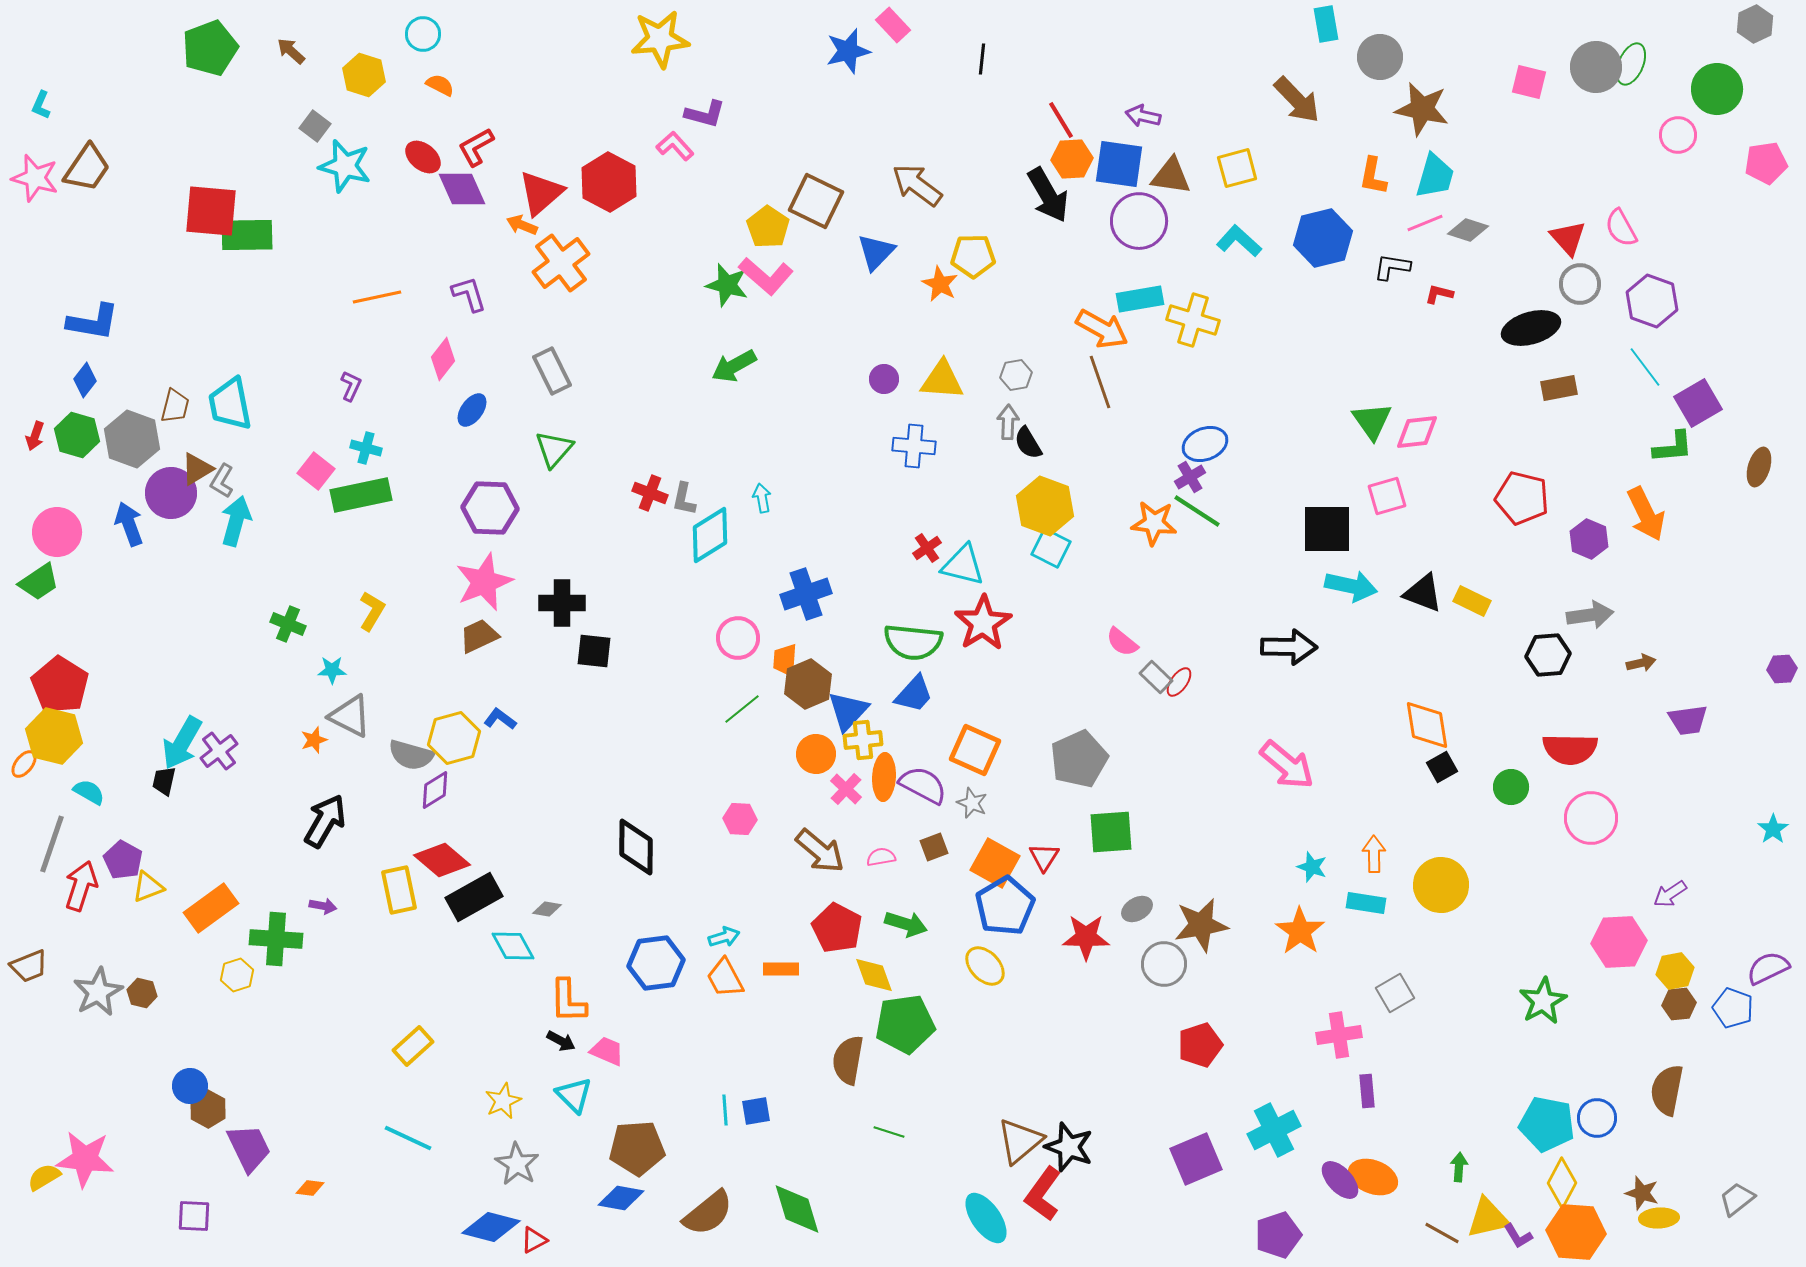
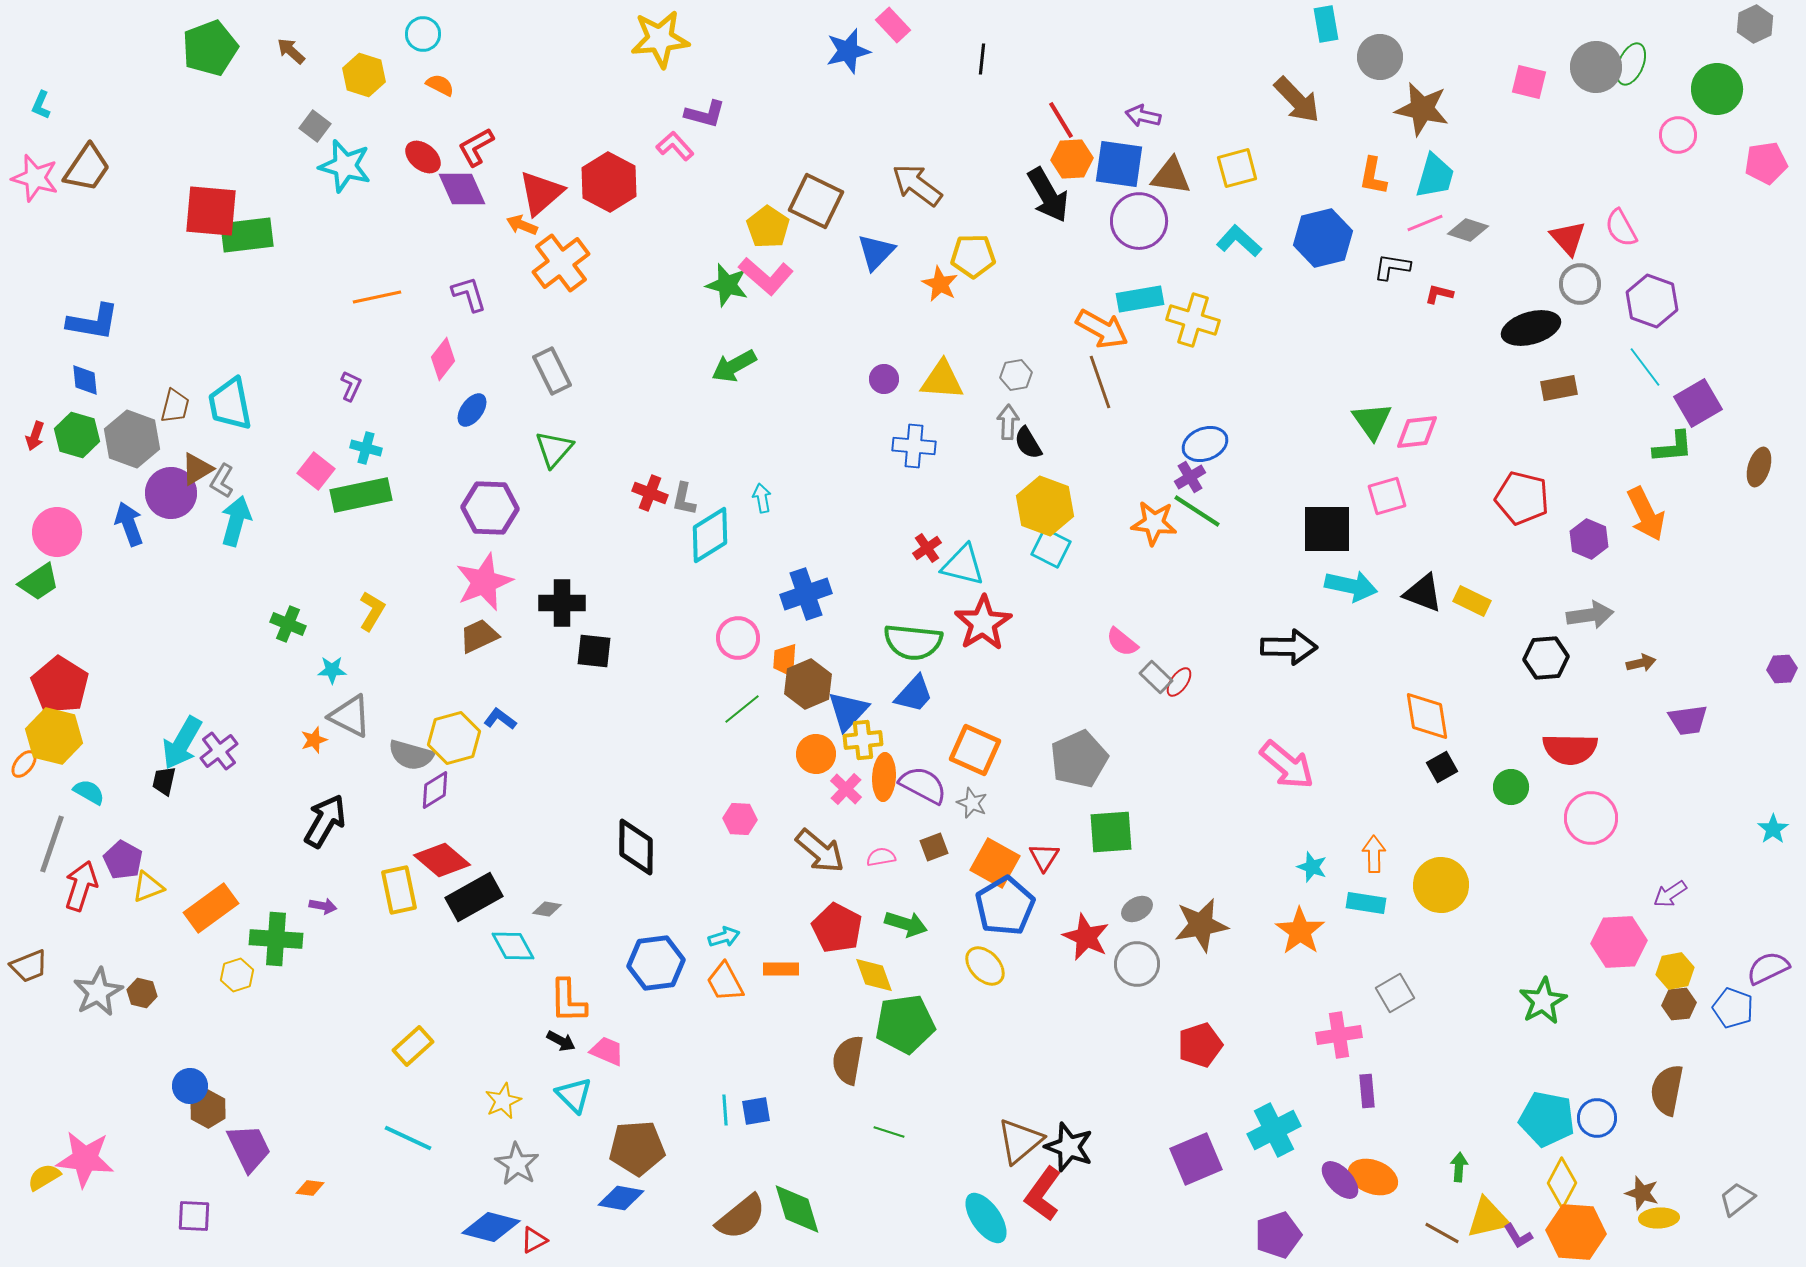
green rectangle at (247, 235): rotated 6 degrees counterclockwise
blue diamond at (85, 380): rotated 44 degrees counterclockwise
black hexagon at (1548, 655): moved 2 px left, 3 px down
orange diamond at (1427, 725): moved 9 px up
red star at (1086, 937): rotated 24 degrees clockwise
gray circle at (1164, 964): moved 27 px left
orange trapezoid at (725, 978): moved 4 px down
cyan pentagon at (1547, 1124): moved 5 px up
brown semicircle at (708, 1213): moved 33 px right, 4 px down
